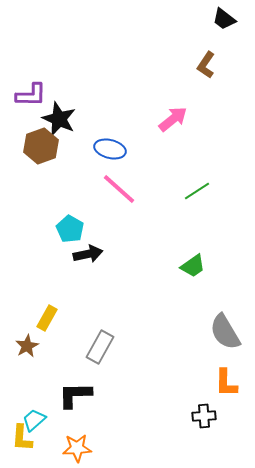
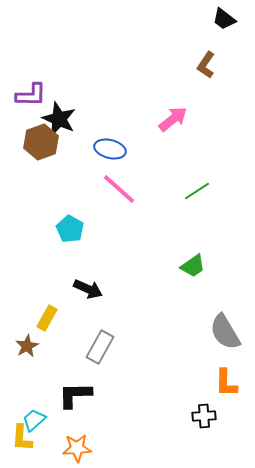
brown hexagon: moved 4 px up
black arrow: moved 35 px down; rotated 36 degrees clockwise
